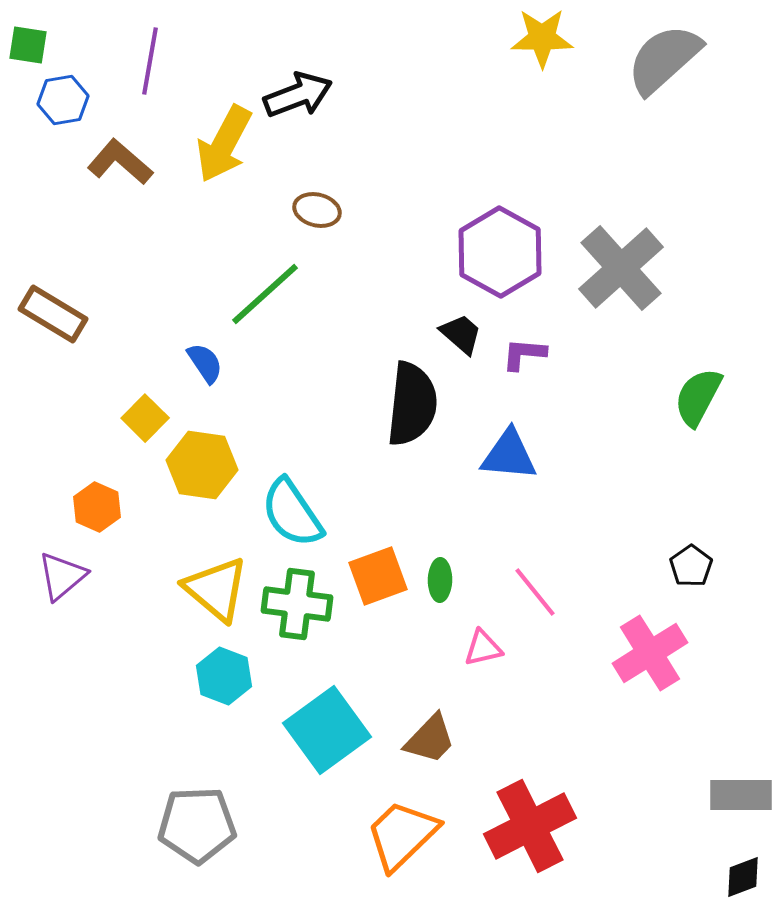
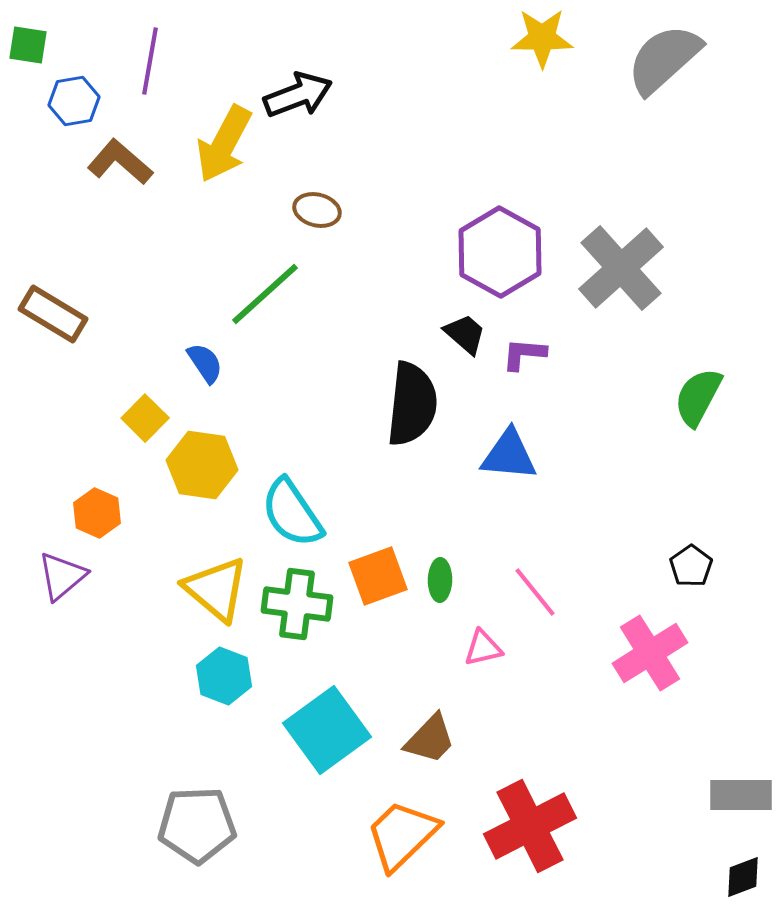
blue hexagon: moved 11 px right, 1 px down
black trapezoid: moved 4 px right
orange hexagon: moved 6 px down
